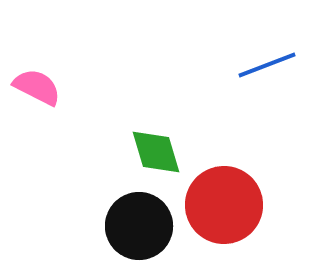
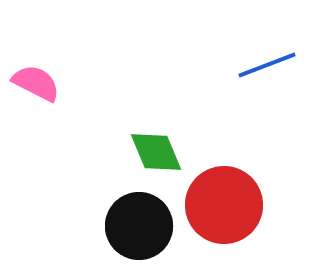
pink semicircle: moved 1 px left, 4 px up
green diamond: rotated 6 degrees counterclockwise
